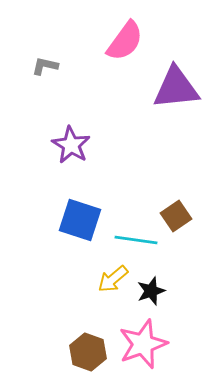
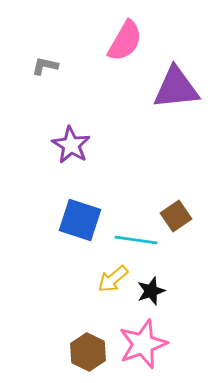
pink semicircle: rotated 6 degrees counterclockwise
brown hexagon: rotated 6 degrees clockwise
